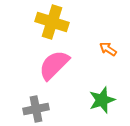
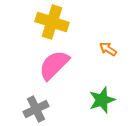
gray cross: rotated 15 degrees counterclockwise
